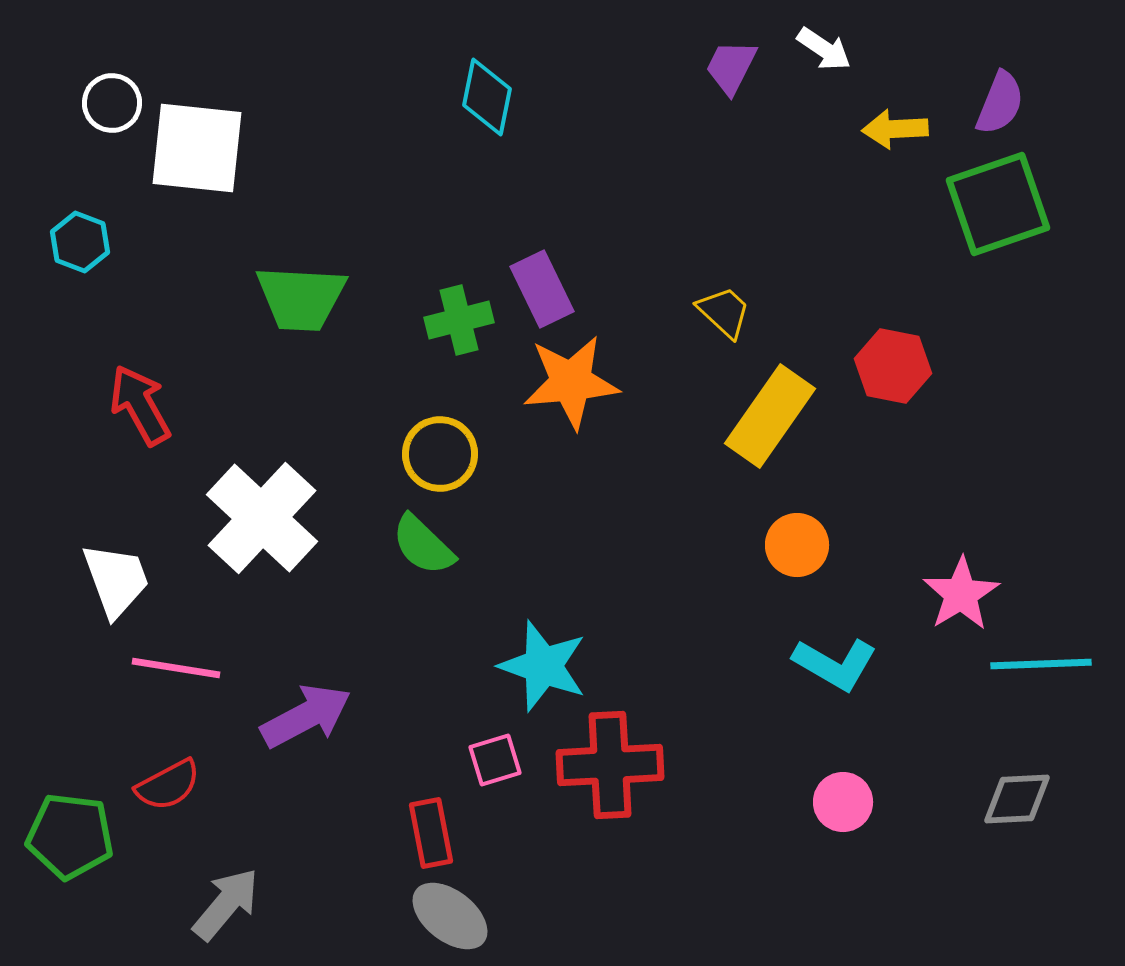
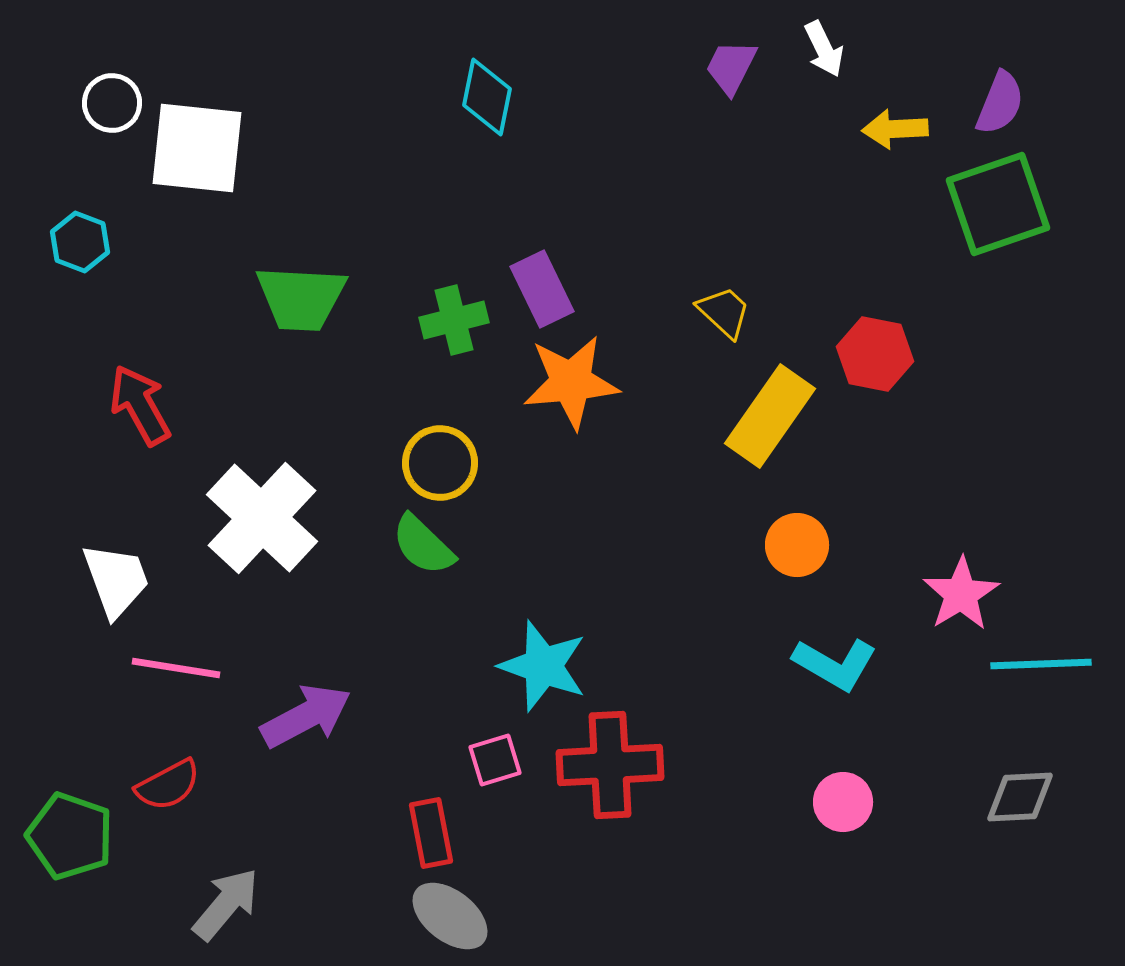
white arrow: rotated 30 degrees clockwise
green cross: moved 5 px left
red hexagon: moved 18 px left, 12 px up
yellow circle: moved 9 px down
gray diamond: moved 3 px right, 2 px up
green pentagon: rotated 12 degrees clockwise
